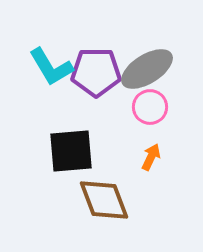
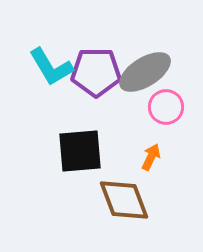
gray ellipse: moved 2 px left, 3 px down
pink circle: moved 16 px right
black square: moved 9 px right
brown diamond: moved 20 px right
